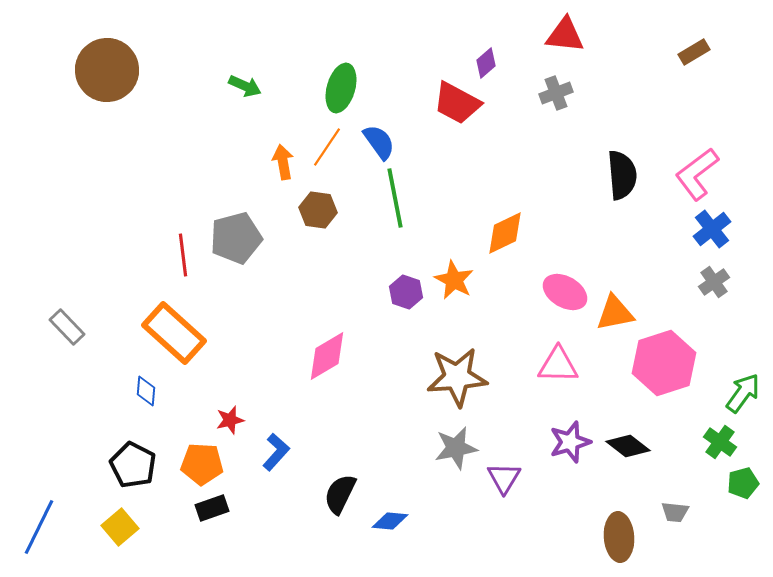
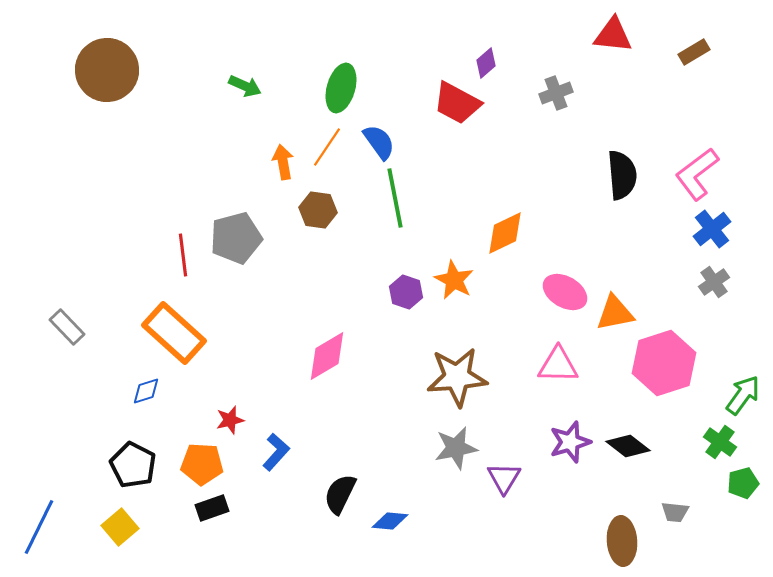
red triangle at (565, 35): moved 48 px right
blue diamond at (146, 391): rotated 68 degrees clockwise
green arrow at (743, 393): moved 2 px down
brown ellipse at (619, 537): moved 3 px right, 4 px down
